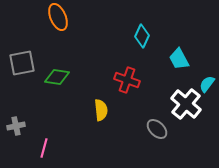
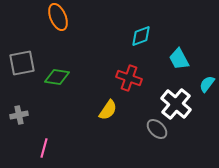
cyan diamond: moved 1 px left; rotated 45 degrees clockwise
red cross: moved 2 px right, 2 px up
white cross: moved 10 px left
yellow semicircle: moved 7 px right; rotated 40 degrees clockwise
gray cross: moved 3 px right, 11 px up
